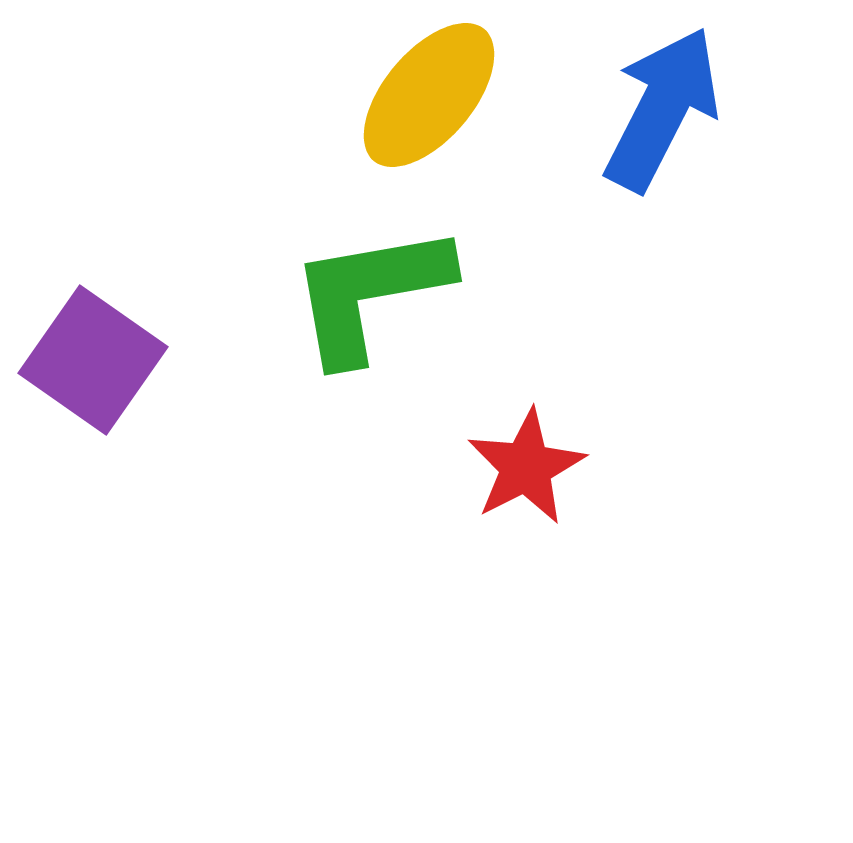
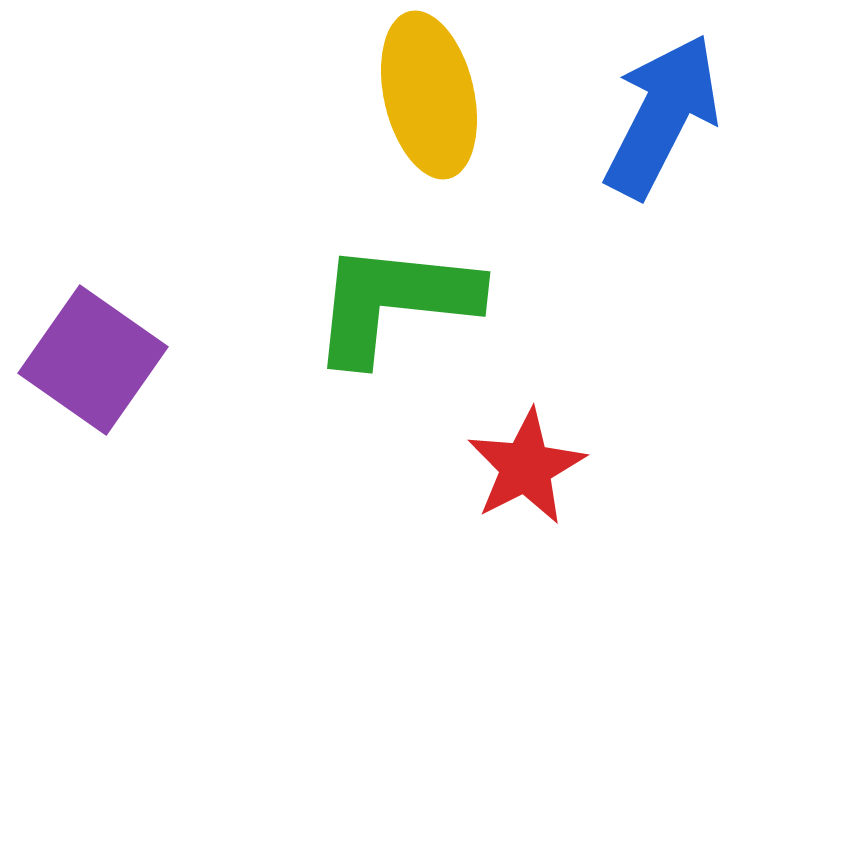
yellow ellipse: rotated 53 degrees counterclockwise
blue arrow: moved 7 px down
green L-shape: moved 24 px right, 9 px down; rotated 16 degrees clockwise
